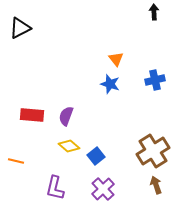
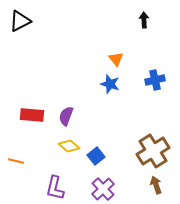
black arrow: moved 10 px left, 8 px down
black triangle: moved 7 px up
